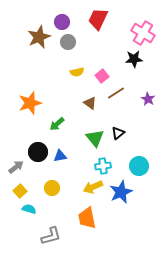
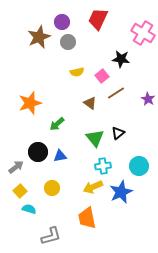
black star: moved 13 px left; rotated 12 degrees clockwise
